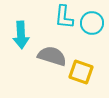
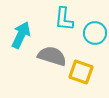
cyan L-shape: moved 2 px down
cyan circle: moved 3 px right, 10 px down
cyan arrow: rotated 152 degrees counterclockwise
